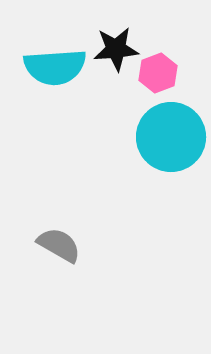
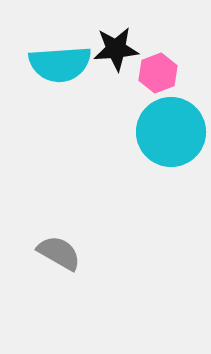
cyan semicircle: moved 5 px right, 3 px up
cyan circle: moved 5 px up
gray semicircle: moved 8 px down
